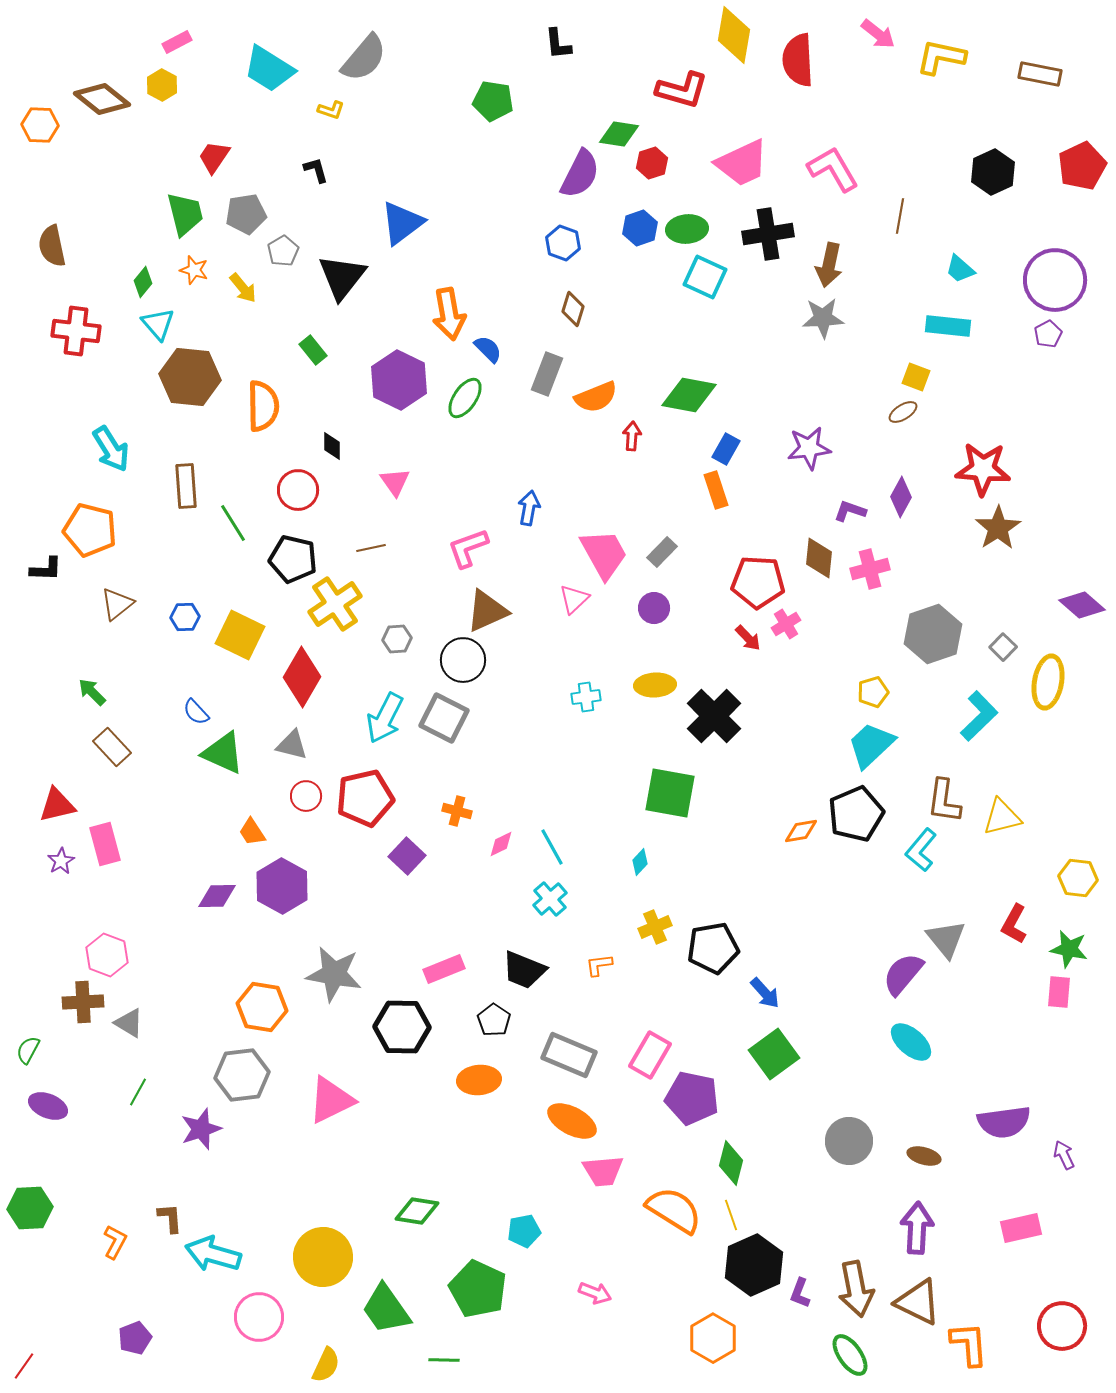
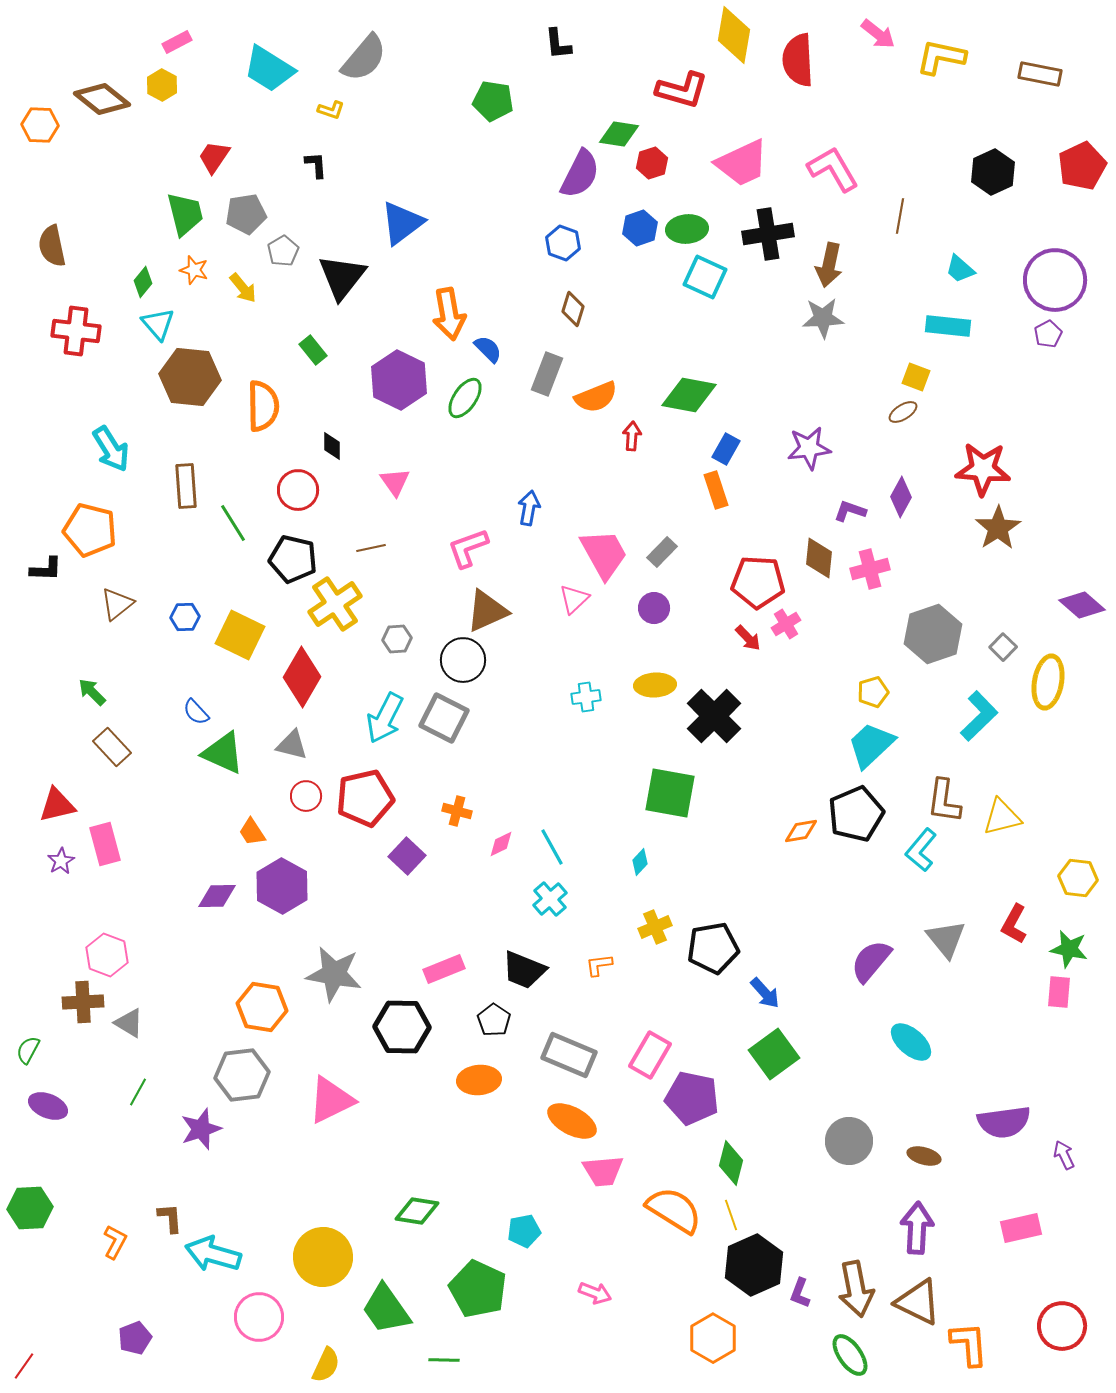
black L-shape at (316, 170): moved 5 px up; rotated 12 degrees clockwise
purple semicircle at (903, 974): moved 32 px left, 13 px up
